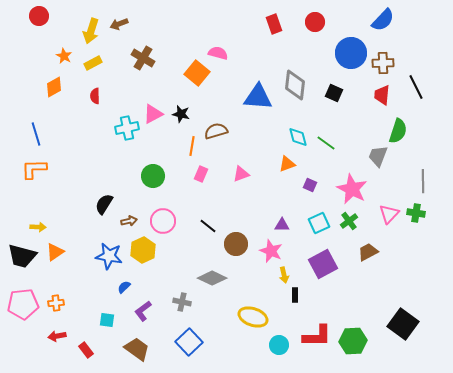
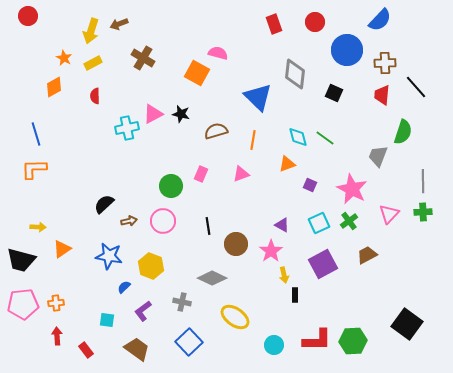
red circle at (39, 16): moved 11 px left
blue semicircle at (383, 20): moved 3 px left
blue circle at (351, 53): moved 4 px left, 3 px up
orange star at (64, 56): moved 2 px down
brown cross at (383, 63): moved 2 px right
orange square at (197, 73): rotated 10 degrees counterclockwise
gray diamond at (295, 85): moved 11 px up
black line at (416, 87): rotated 15 degrees counterclockwise
blue triangle at (258, 97): rotated 40 degrees clockwise
green semicircle at (398, 131): moved 5 px right, 1 px down
green line at (326, 143): moved 1 px left, 5 px up
orange line at (192, 146): moved 61 px right, 6 px up
green circle at (153, 176): moved 18 px right, 10 px down
black semicircle at (104, 204): rotated 15 degrees clockwise
green cross at (416, 213): moved 7 px right, 1 px up; rotated 12 degrees counterclockwise
purple triangle at (282, 225): rotated 28 degrees clockwise
black line at (208, 226): rotated 42 degrees clockwise
yellow hexagon at (143, 250): moved 8 px right, 16 px down; rotated 15 degrees counterclockwise
pink star at (271, 251): rotated 15 degrees clockwise
orange triangle at (55, 252): moved 7 px right, 3 px up
brown trapezoid at (368, 252): moved 1 px left, 3 px down
black trapezoid at (22, 256): moved 1 px left, 4 px down
yellow ellipse at (253, 317): moved 18 px left; rotated 16 degrees clockwise
black square at (403, 324): moved 4 px right
red arrow at (57, 336): rotated 96 degrees clockwise
red L-shape at (317, 336): moved 4 px down
cyan circle at (279, 345): moved 5 px left
